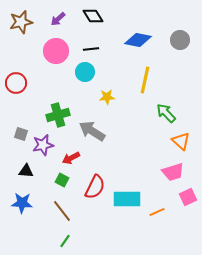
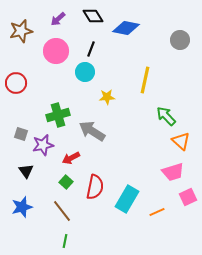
brown star: moved 9 px down
blue diamond: moved 12 px left, 12 px up
black line: rotated 63 degrees counterclockwise
green arrow: moved 3 px down
black triangle: rotated 49 degrees clockwise
green square: moved 4 px right, 2 px down; rotated 16 degrees clockwise
red semicircle: rotated 15 degrees counterclockwise
cyan rectangle: rotated 60 degrees counterclockwise
blue star: moved 4 px down; rotated 20 degrees counterclockwise
green line: rotated 24 degrees counterclockwise
